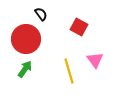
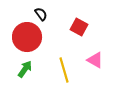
red circle: moved 1 px right, 2 px up
pink triangle: rotated 24 degrees counterclockwise
yellow line: moved 5 px left, 1 px up
